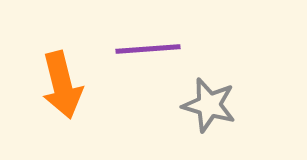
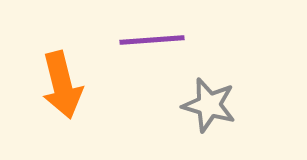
purple line: moved 4 px right, 9 px up
